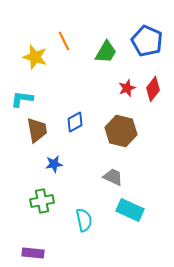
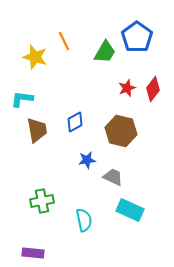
blue pentagon: moved 10 px left, 4 px up; rotated 12 degrees clockwise
green trapezoid: moved 1 px left
blue star: moved 33 px right, 4 px up
